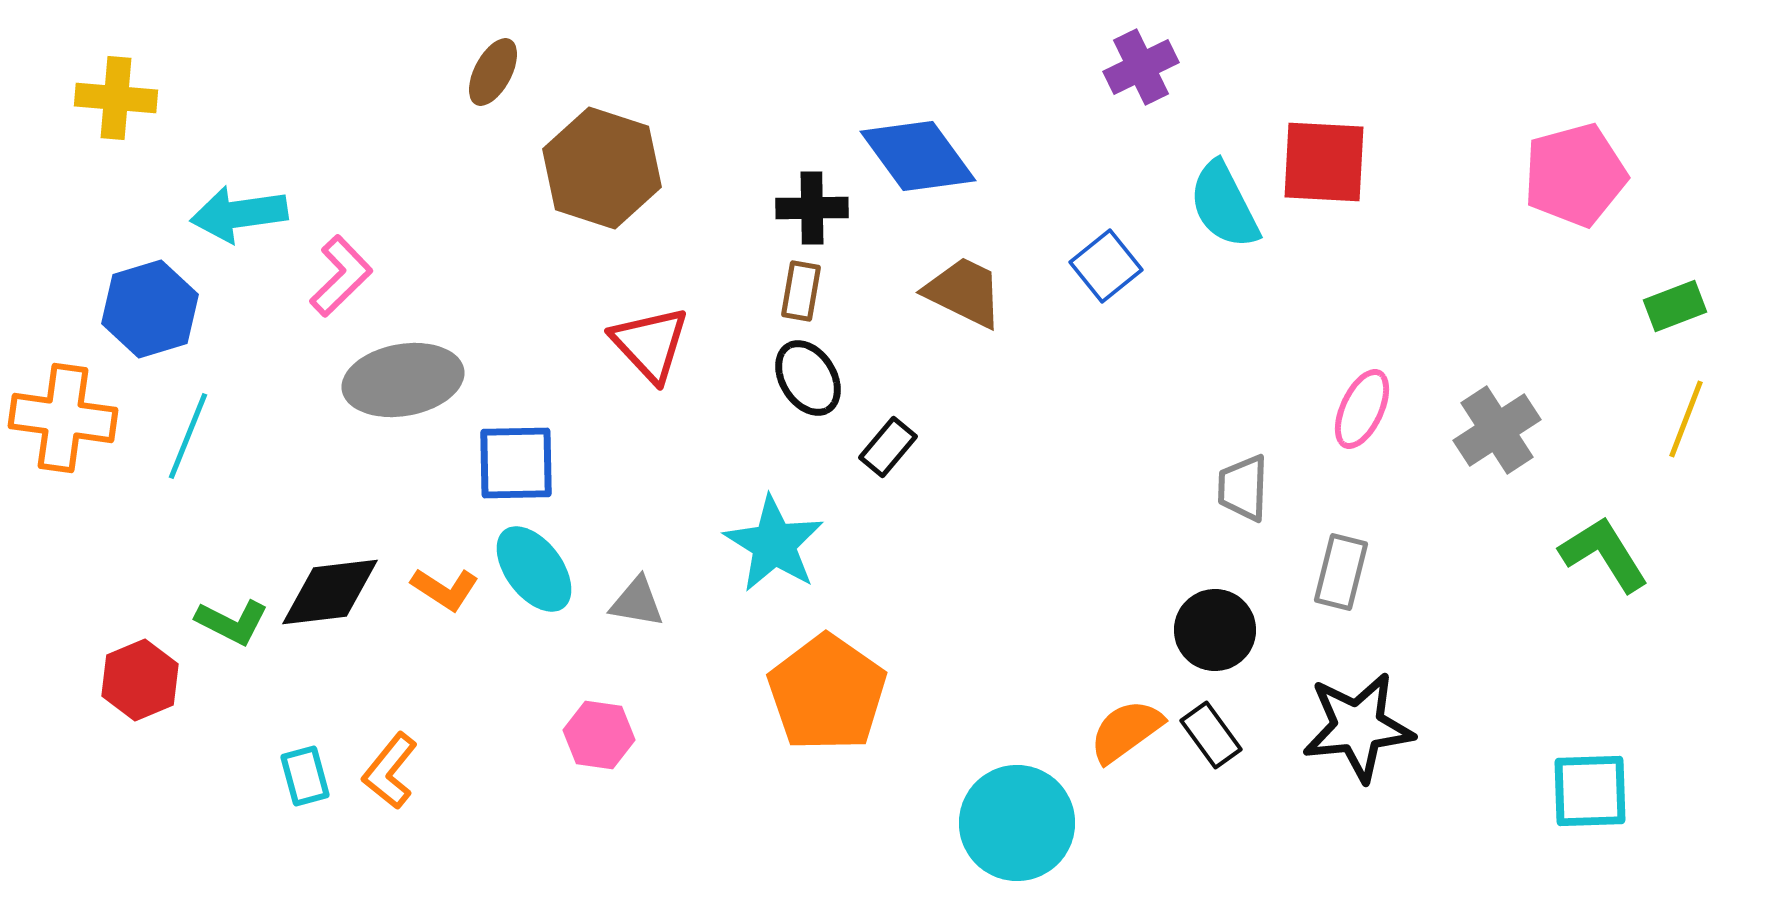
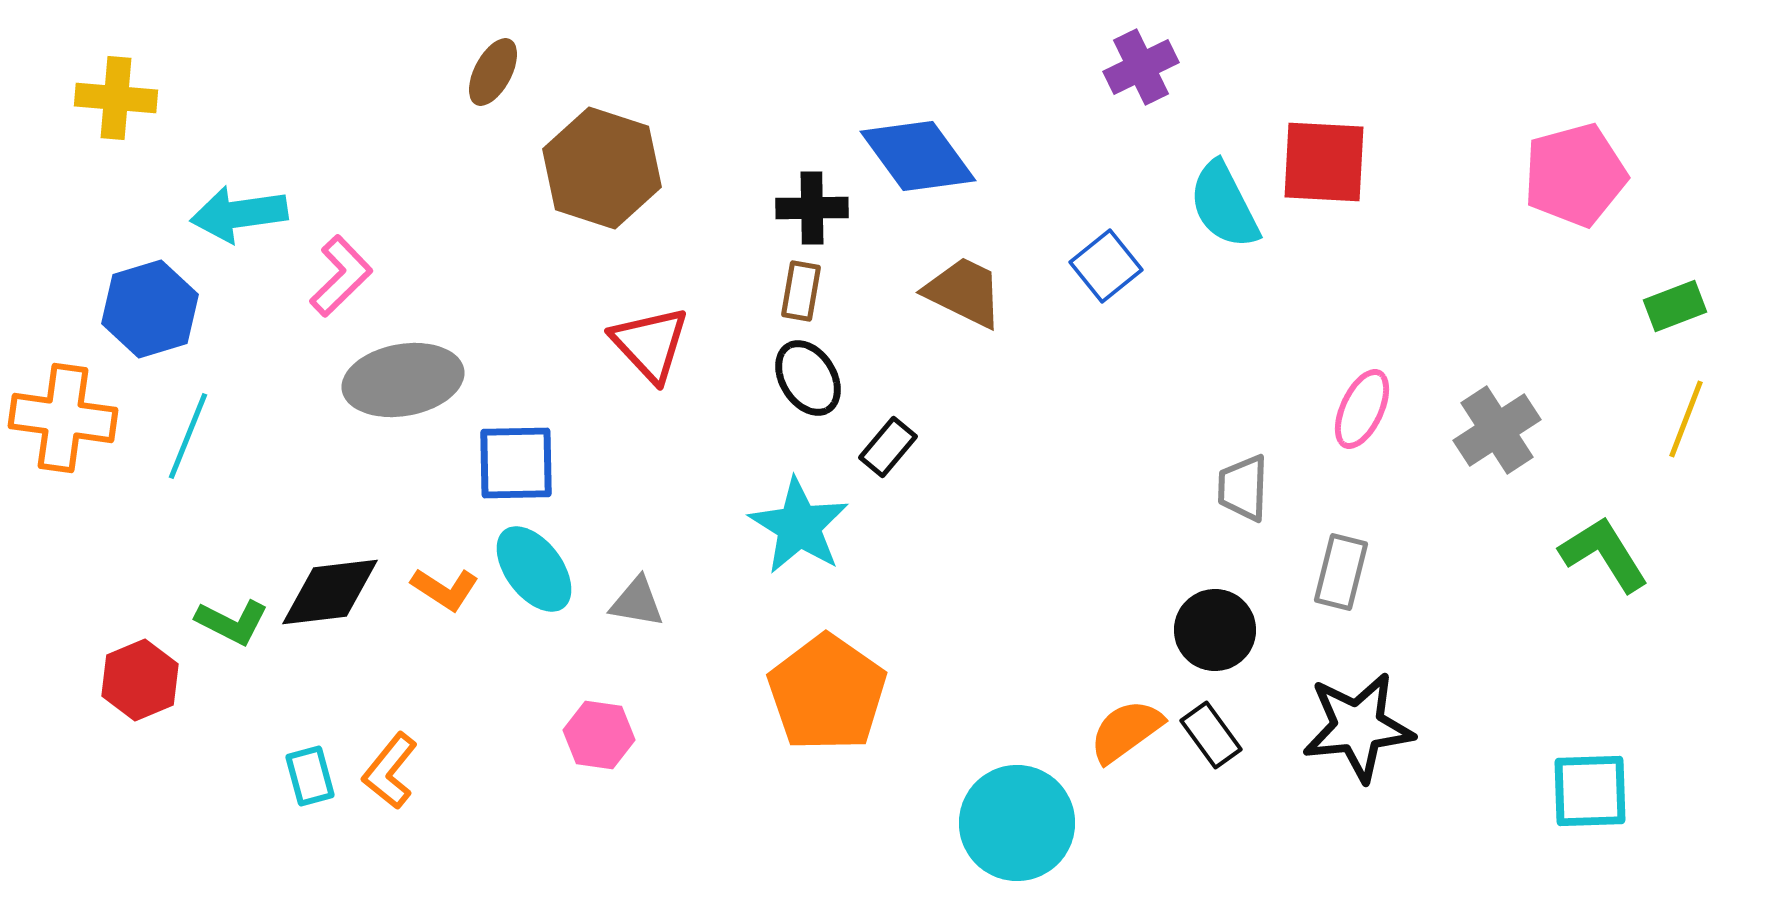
cyan star at (774, 544): moved 25 px right, 18 px up
cyan rectangle at (305, 776): moved 5 px right
